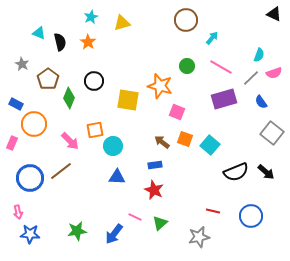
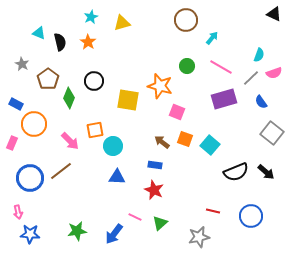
blue rectangle at (155, 165): rotated 16 degrees clockwise
